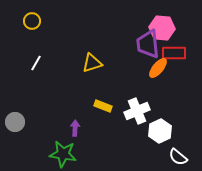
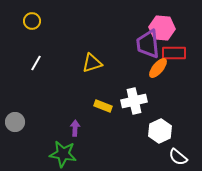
white cross: moved 3 px left, 10 px up; rotated 10 degrees clockwise
